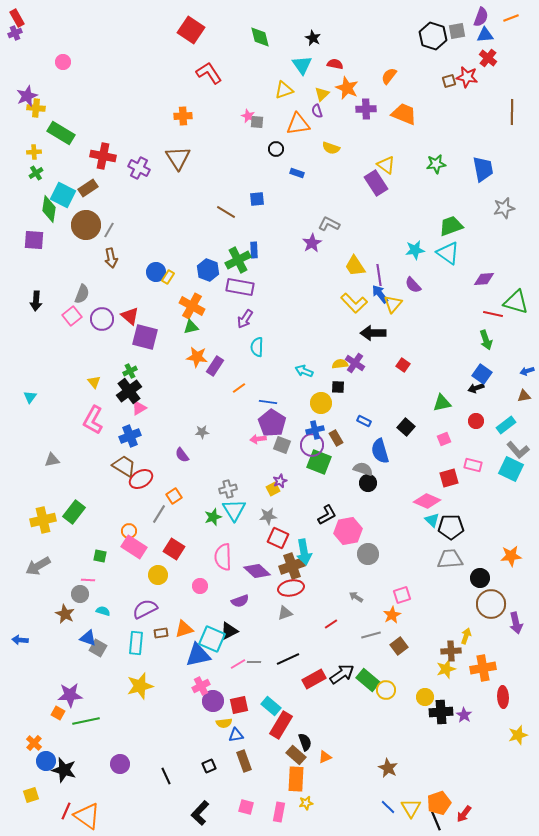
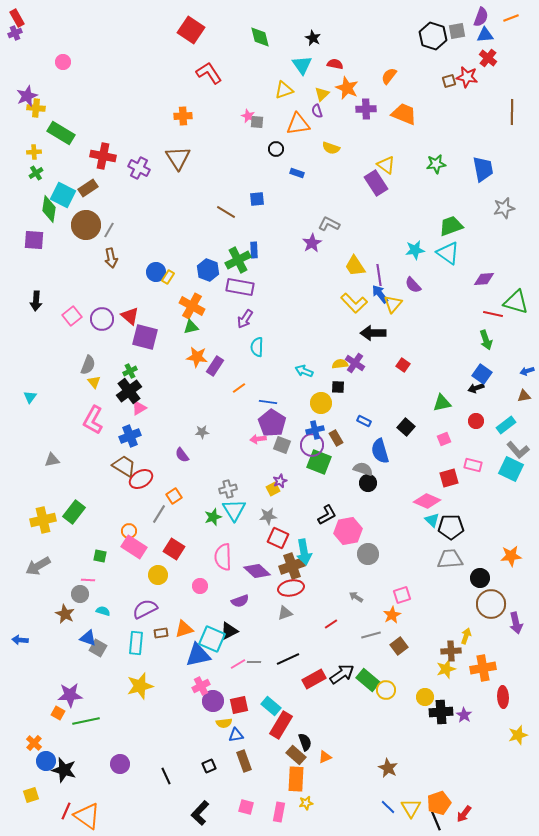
gray semicircle at (82, 294): moved 6 px right, 71 px down
